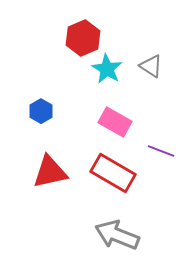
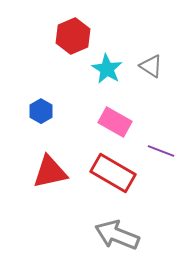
red hexagon: moved 10 px left, 2 px up
